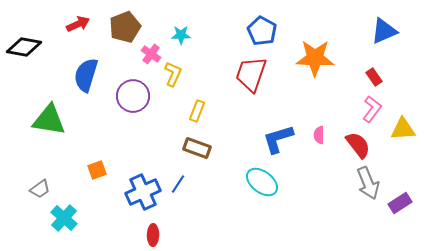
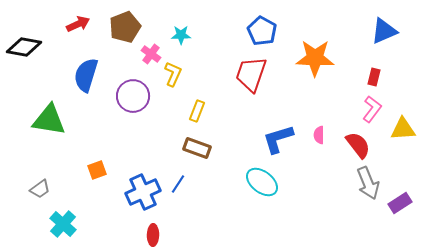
red rectangle: rotated 48 degrees clockwise
cyan cross: moved 1 px left, 6 px down
